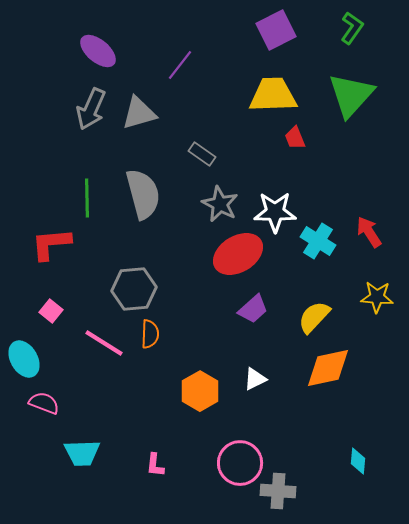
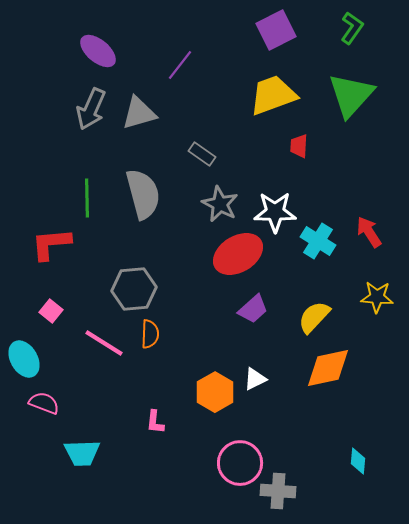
yellow trapezoid: rotated 18 degrees counterclockwise
red trapezoid: moved 4 px right, 8 px down; rotated 25 degrees clockwise
orange hexagon: moved 15 px right, 1 px down
pink L-shape: moved 43 px up
